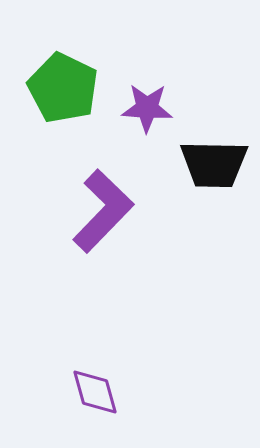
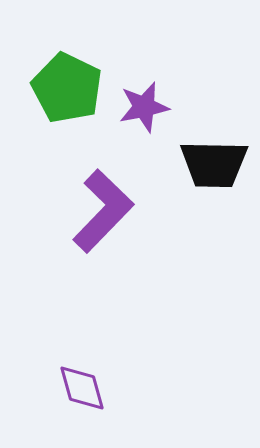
green pentagon: moved 4 px right
purple star: moved 3 px left, 1 px up; rotated 15 degrees counterclockwise
purple diamond: moved 13 px left, 4 px up
